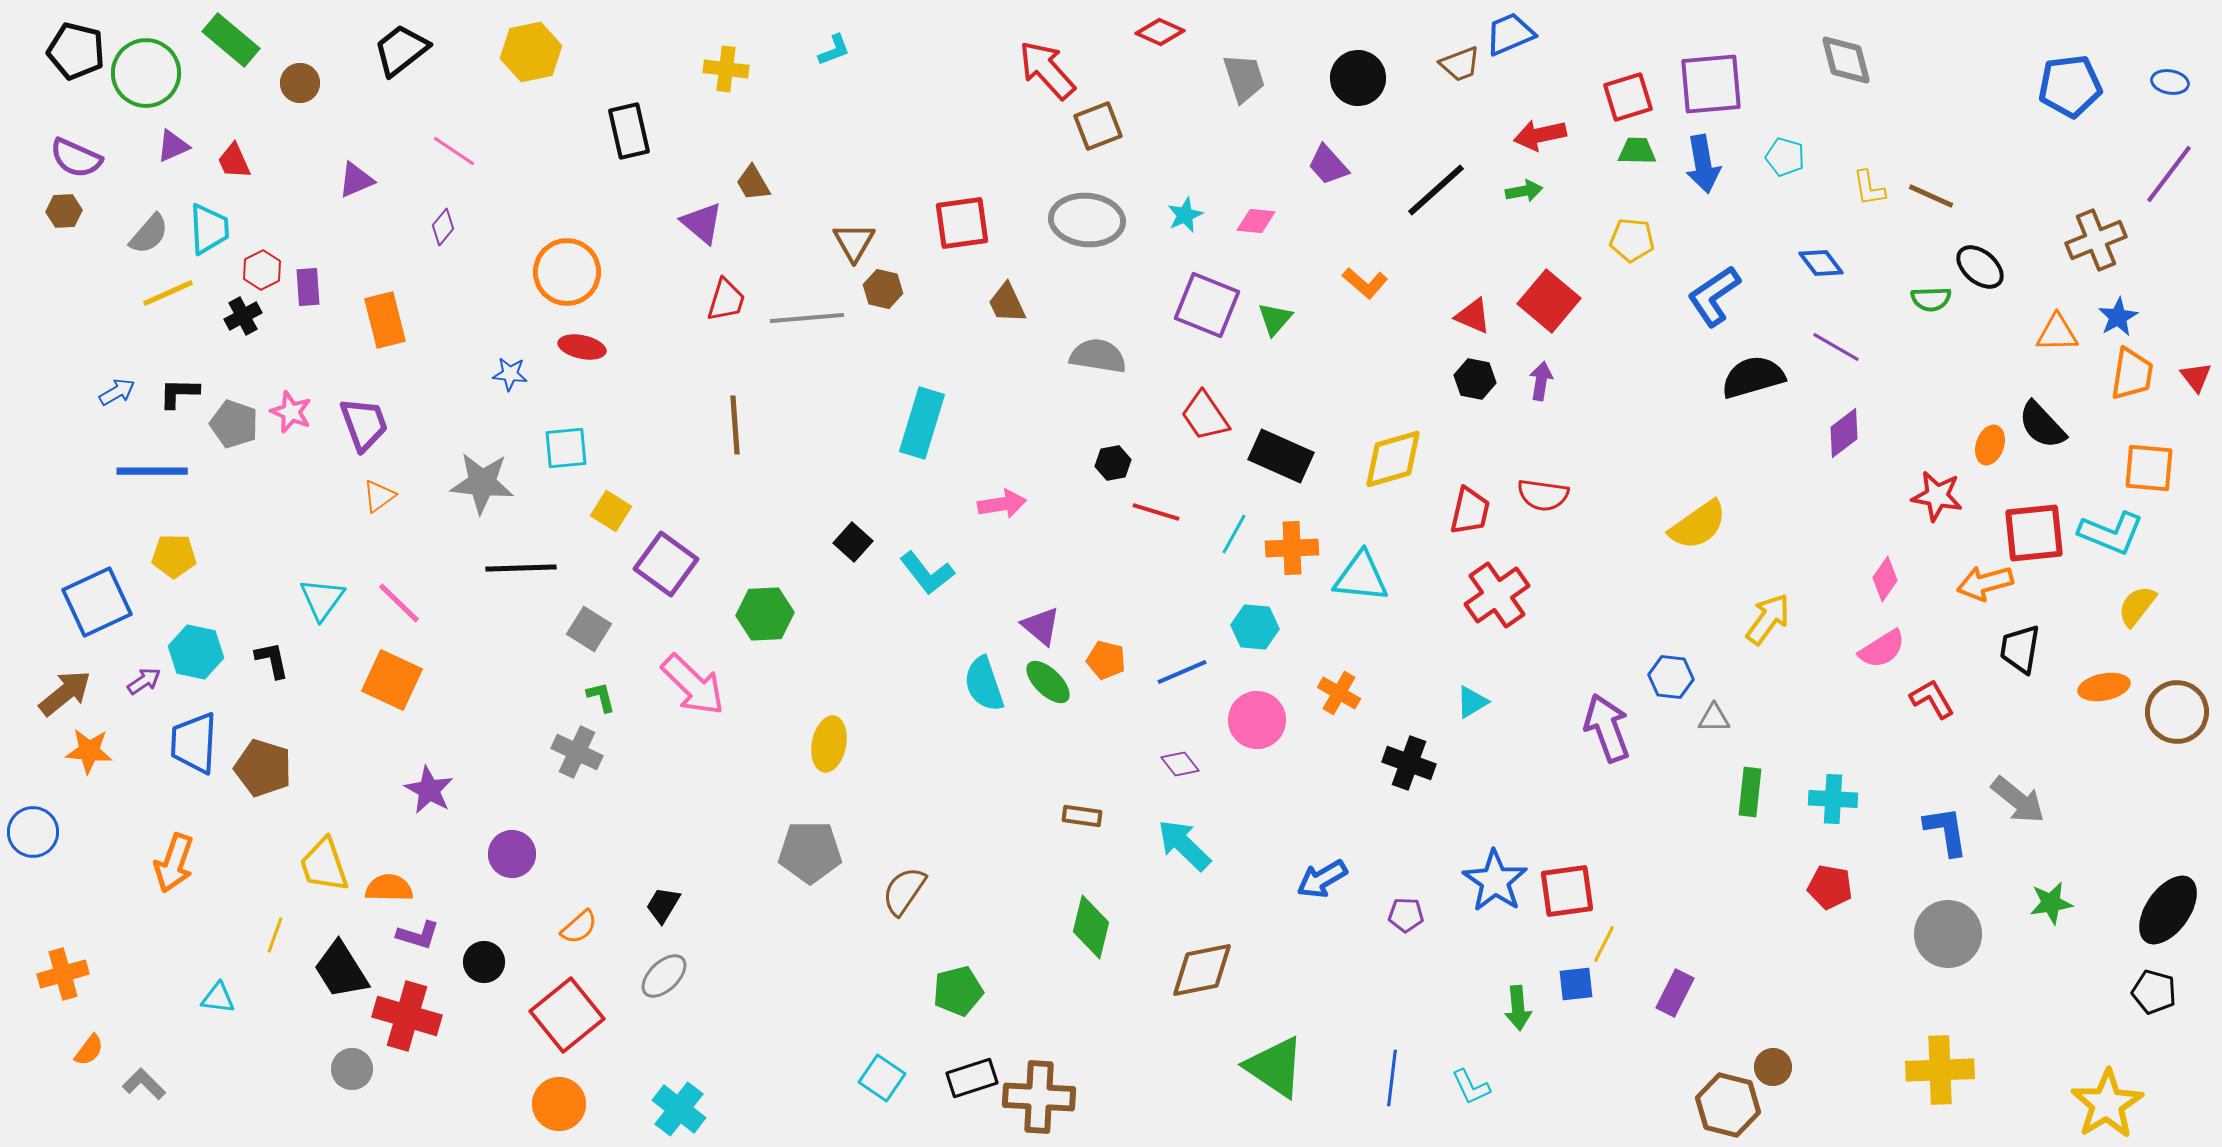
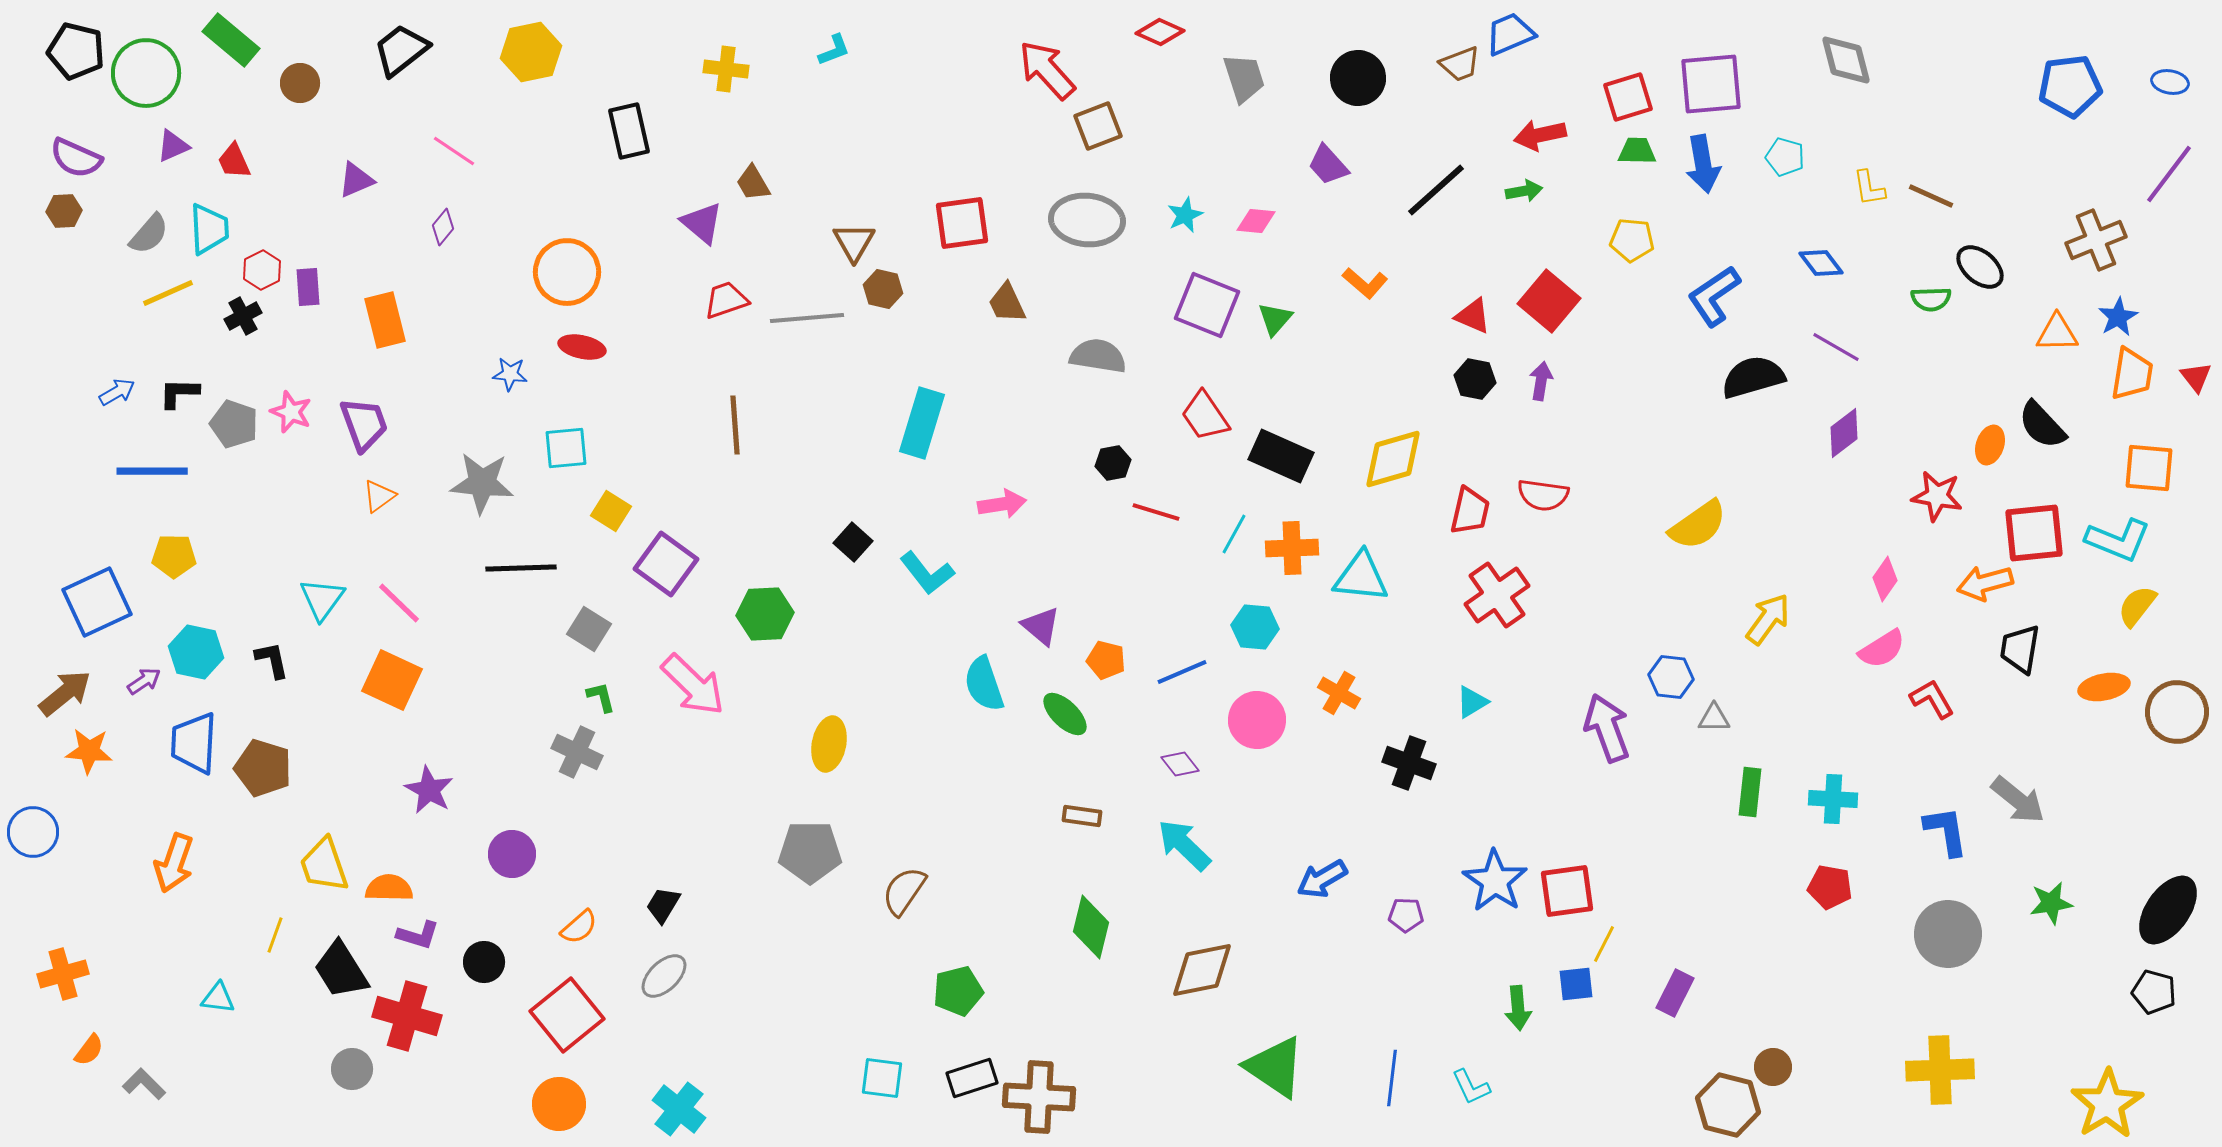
red trapezoid at (726, 300): rotated 126 degrees counterclockwise
cyan L-shape at (2111, 533): moved 7 px right, 7 px down
green ellipse at (1048, 682): moved 17 px right, 32 px down
cyan square at (882, 1078): rotated 27 degrees counterclockwise
